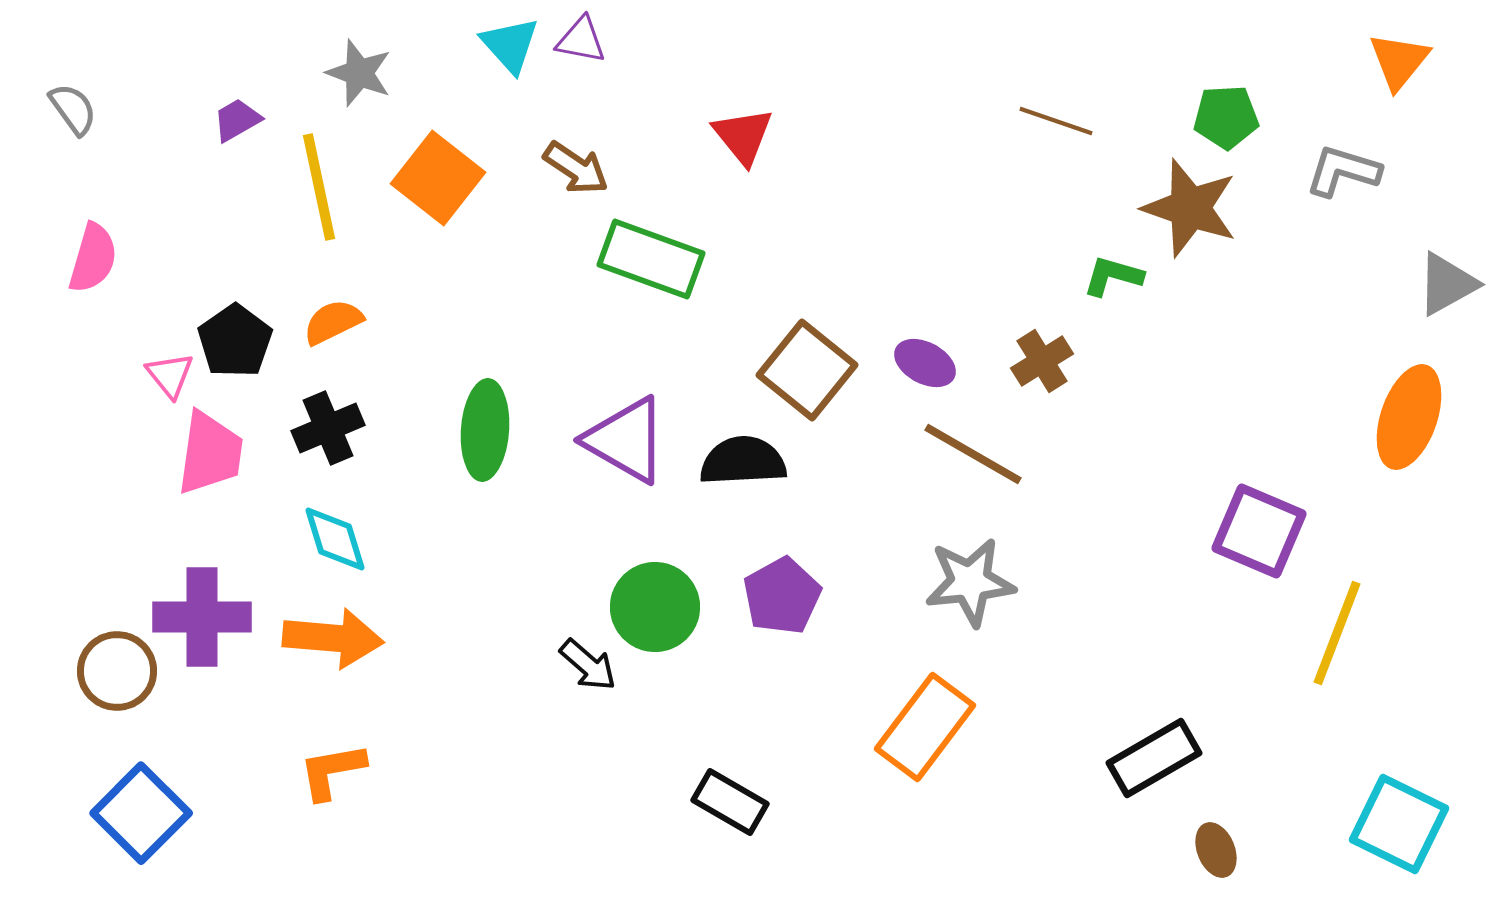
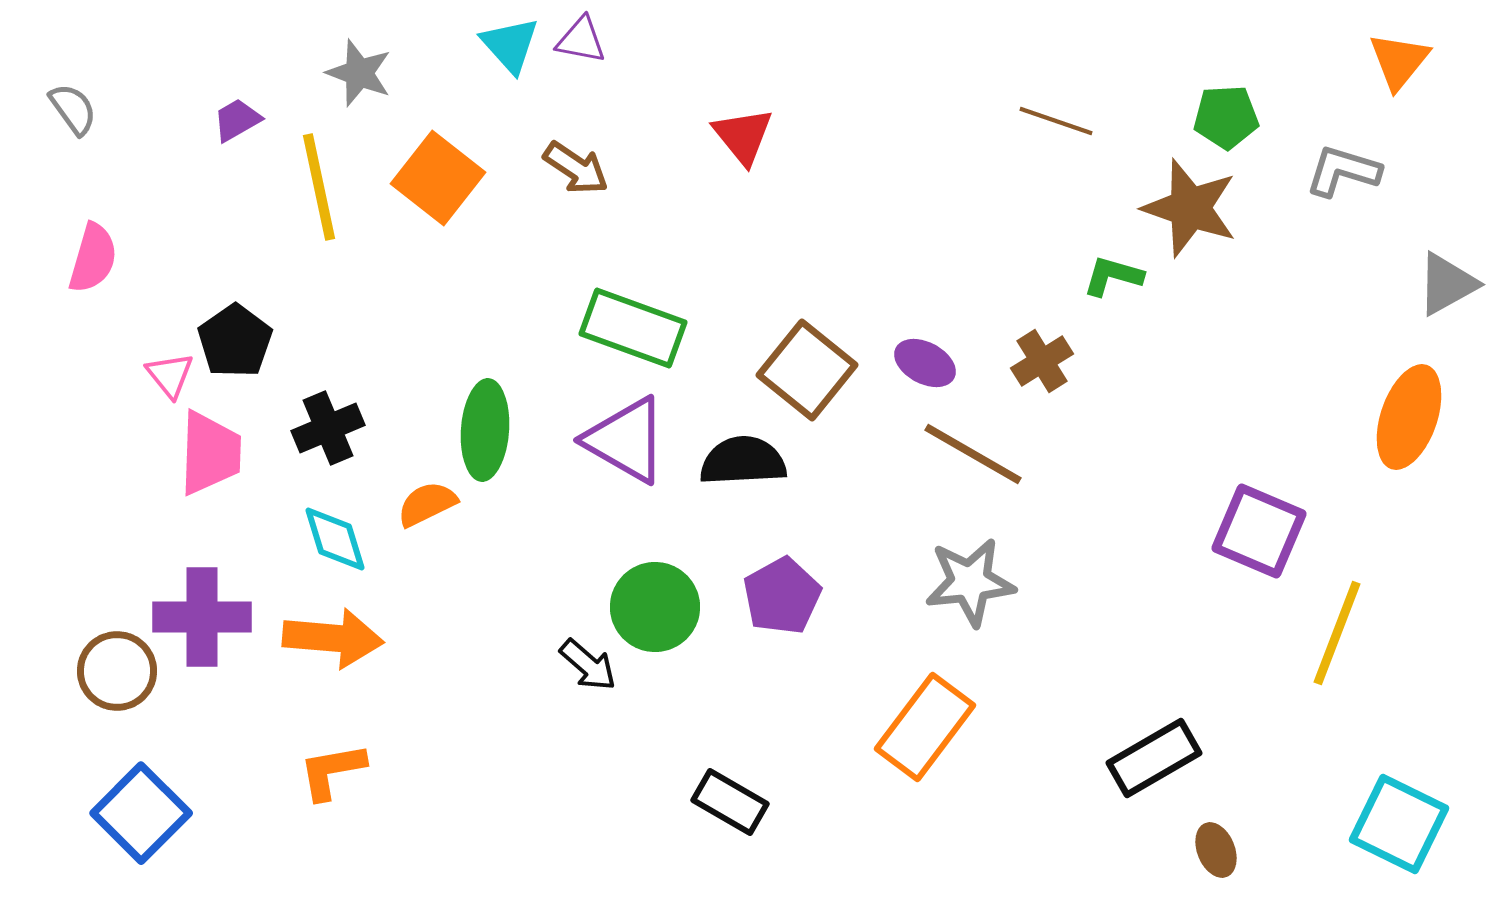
green rectangle at (651, 259): moved 18 px left, 69 px down
orange semicircle at (333, 322): moved 94 px right, 182 px down
pink trapezoid at (210, 453): rotated 6 degrees counterclockwise
